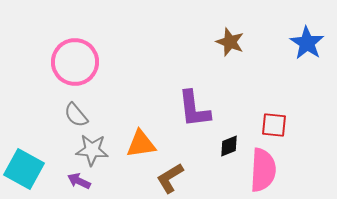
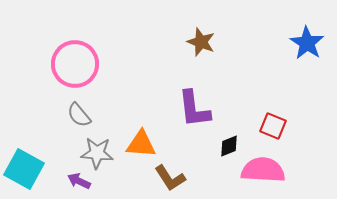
brown star: moved 29 px left
pink circle: moved 2 px down
gray semicircle: moved 3 px right
red square: moved 1 px left, 1 px down; rotated 16 degrees clockwise
orange triangle: rotated 12 degrees clockwise
gray star: moved 5 px right, 3 px down
pink semicircle: rotated 90 degrees counterclockwise
brown L-shape: rotated 92 degrees counterclockwise
